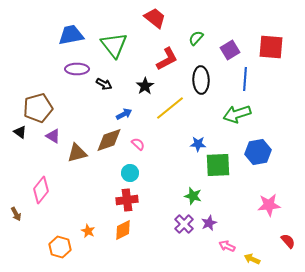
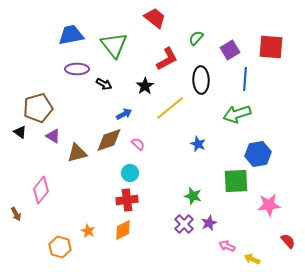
blue star: rotated 21 degrees clockwise
blue hexagon: moved 2 px down
green square: moved 18 px right, 16 px down
